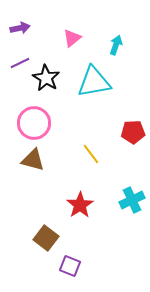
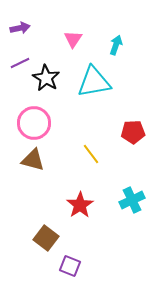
pink triangle: moved 1 px right, 1 px down; rotated 18 degrees counterclockwise
